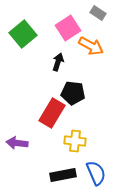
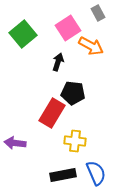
gray rectangle: rotated 28 degrees clockwise
purple arrow: moved 2 px left
